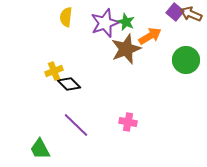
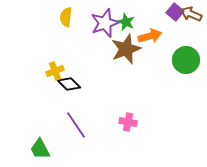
orange arrow: rotated 15 degrees clockwise
yellow cross: moved 1 px right
purple line: rotated 12 degrees clockwise
